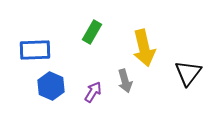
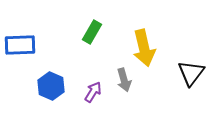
blue rectangle: moved 15 px left, 5 px up
black triangle: moved 3 px right
gray arrow: moved 1 px left, 1 px up
